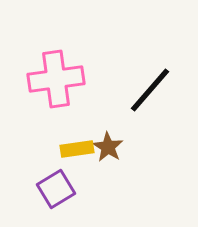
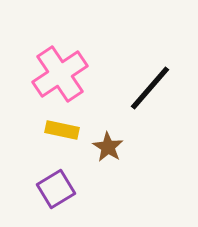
pink cross: moved 4 px right, 5 px up; rotated 26 degrees counterclockwise
black line: moved 2 px up
yellow rectangle: moved 15 px left, 19 px up; rotated 20 degrees clockwise
